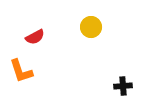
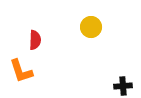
red semicircle: moved 3 px down; rotated 60 degrees counterclockwise
